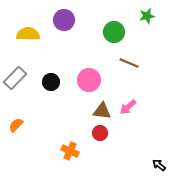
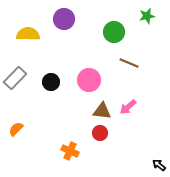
purple circle: moved 1 px up
orange semicircle: moved 4 px down
